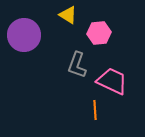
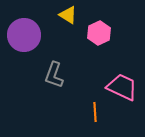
pink hexagon: rotated 20 degrees counterclockwise
gray L-shape: moved 23 px left, 10 px down
pink trapezoid: moved 10 px right, 6 px down
orange line: moved 2 px down
